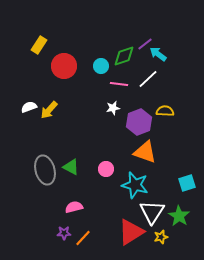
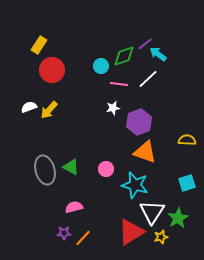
red circle: moved 12 px left, 4 px down
yellow semicircle: moved 22 px right, 29 px down
green star: moved 1 px left, 2 px down; rotated 10 degrees clockwise
